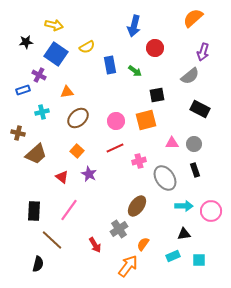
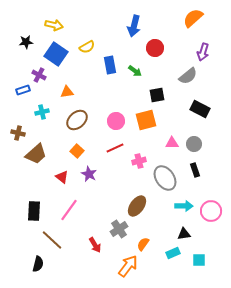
gray semicircle at (190, 76): moved 2 px left
brown ellipse at (78, 118): moved 1 px left, 2 px down
cyan rectangle at (173, 256): moved 3 px up
